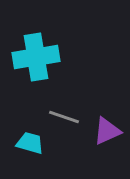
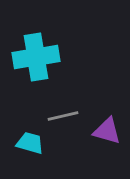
gray line: moved 1 px left, 1 px up; rotated 32 degrees counterclockwise
purple triangle: rotated 40 degrees clockwise
